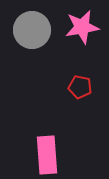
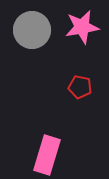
pink rectangle: rotated 21 degrees clockwise
